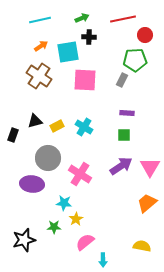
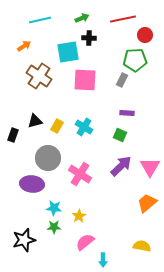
black cross: moved 1 px down
orange arrow: moved 17 px left
yellow rectangle: rotated 32 degrees counterclockwise
green square: moved 4 px left; rotated 24 degrees clockwise
purple arrow: rotated 10 degrees counterclockwise
cyan star: moved 10 px left, 5 px down
yellow star: moved 3 px right, 3 px up
